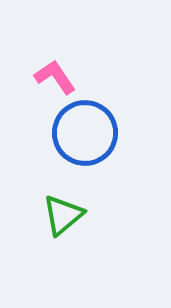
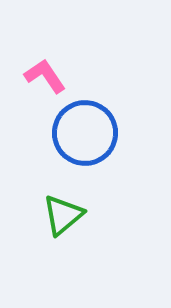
pink L-shape: moved 10 px left, 1 px up
